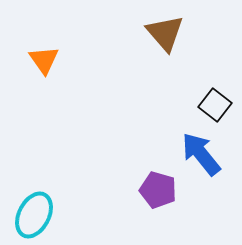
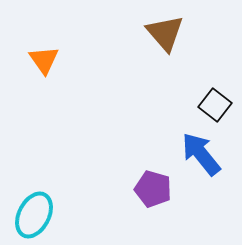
purple pentagon: moved 5 px left, 1 px up
